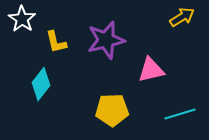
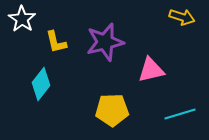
yellow arrow: rotated 50 degrees clockwise
purple star: moved 1 px left, 2 px down
